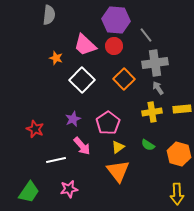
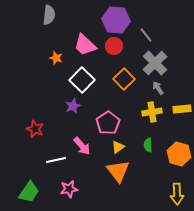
gray cross: rotated 35 degrees counterclockwise
purple star: moved 13 px up
green semicircle: rotated 56 degrees clockwise
